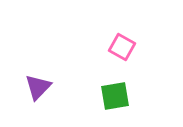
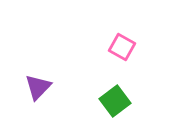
green square: moved 5 px down; rotated 28 degrees counterclockwise
